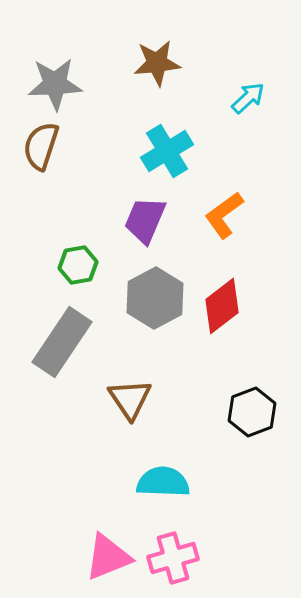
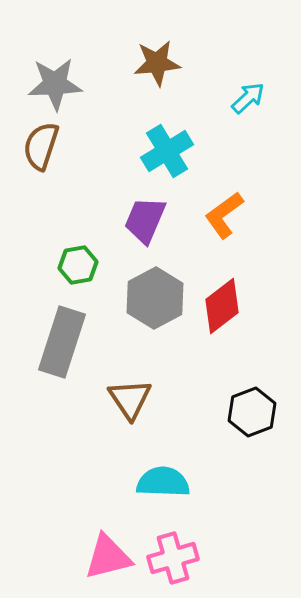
gray rectangle: rotated 16 degrees counterclockwise
pink triangle: rotated 8 degrees clockwise
